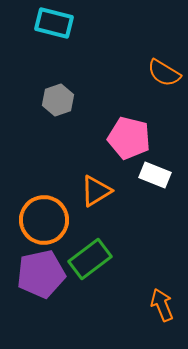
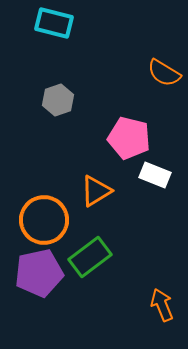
green rectangle: moved 2 px up
purple pentagon: moved 2 px left, 1 px up
